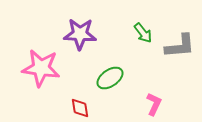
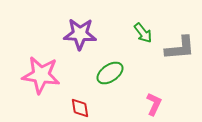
gray L-shape: moved 2 px down
pink star: moved 7 px down
green ellipse: moved 5 px up
